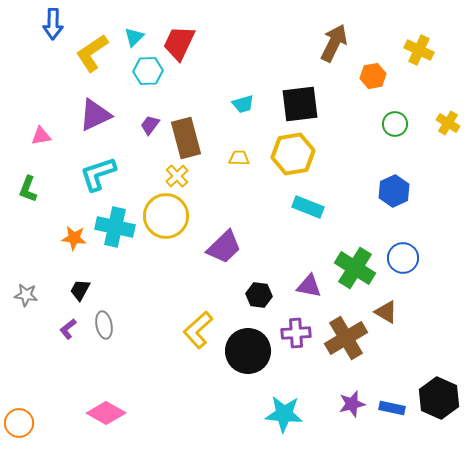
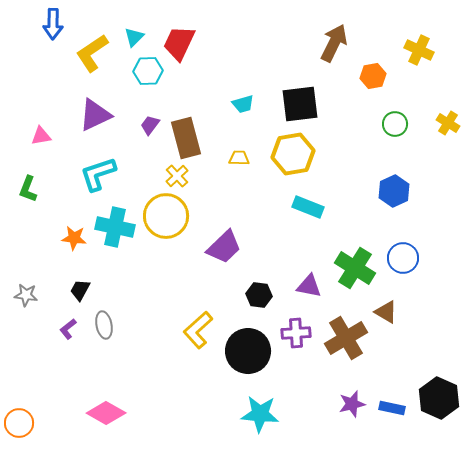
cyan star at (284, 414): moved 24 px left
